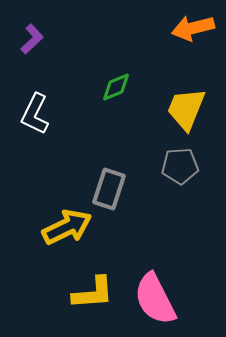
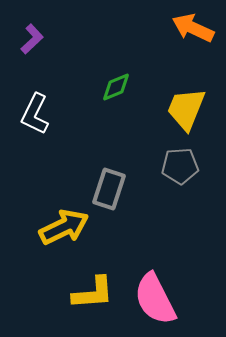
orange arrow: rotated 39 degrees clockwise
yellow arrow: moved 3 px left
